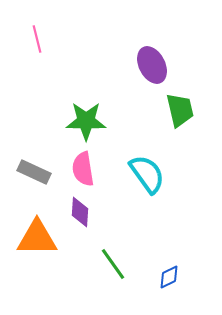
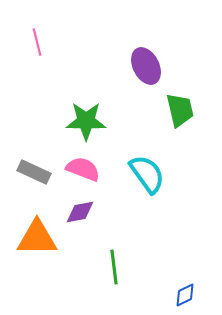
pink line: moved 3 px down
purple ellipse: moved 6 px left, 1 px down
pink semicircle: rotated 120 degrees clockwise
purple diamond: rotated 76 degrees clockwise
green line: moved 1 px right, 3 px down; rotated 28 degrees clockwise
blue diamond: moved 16 px right, 18 px down
